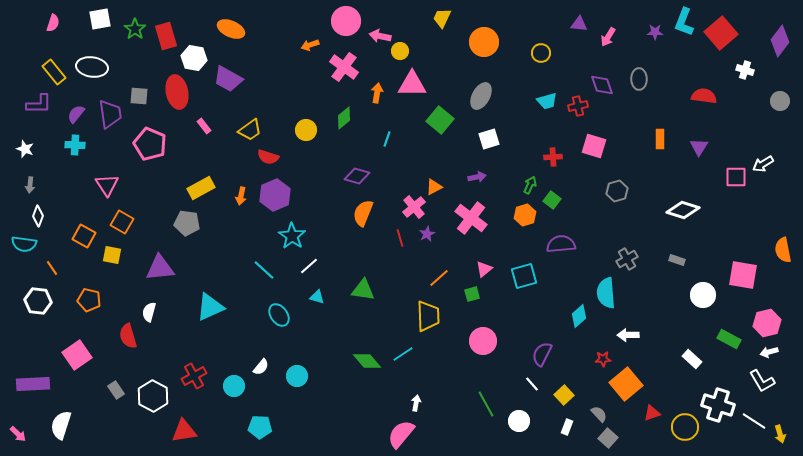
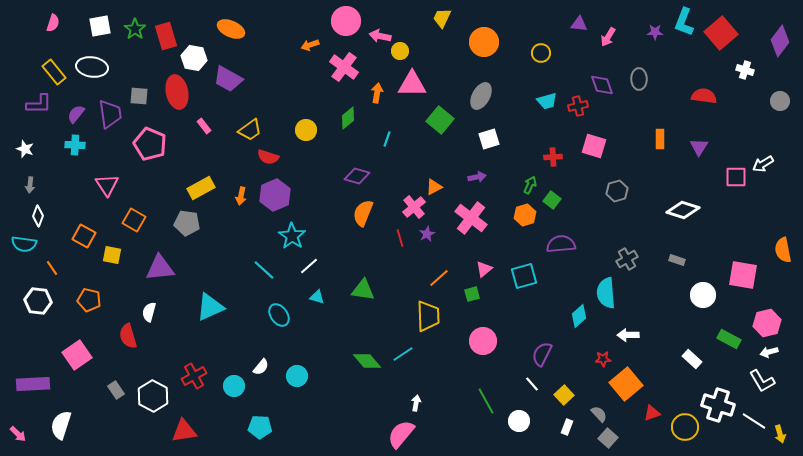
white square at (100, 19): moved 7 px down
green diamond at (344, 118): moved 4 px right
orange square at (122, 222): moved 12 px right, 2 px up
green line at (486, 404): moved 3 px up
